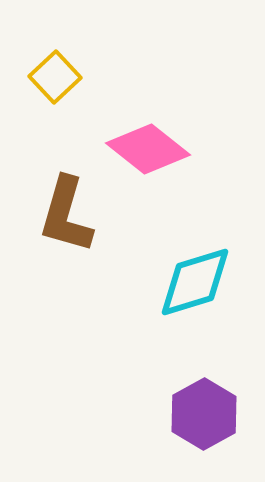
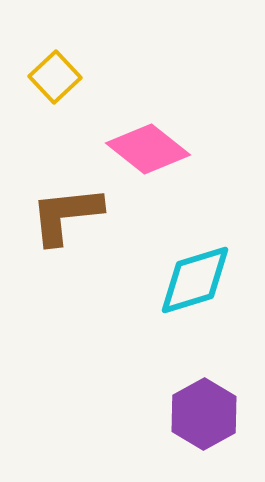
brown L-shape: rotated 68 degrees clockwise
cyan diamond: moved 2 px up
